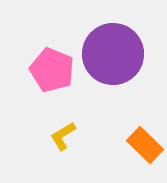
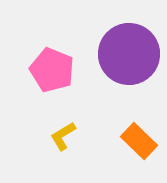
purple circle: moved 16 px right
orange rectangle: moved 6 px left, 4 px up
